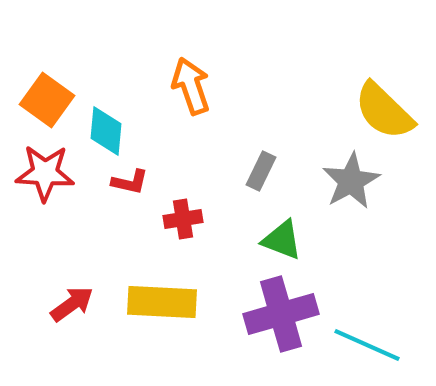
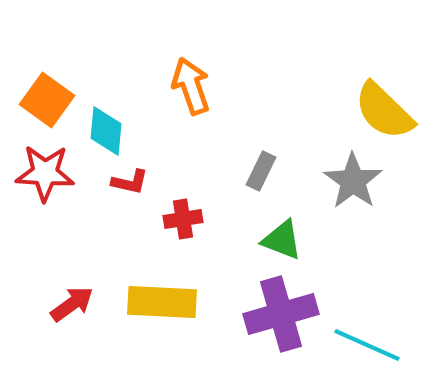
gray star: moved 2 px right; rotated 8 degrees counterclockwise
